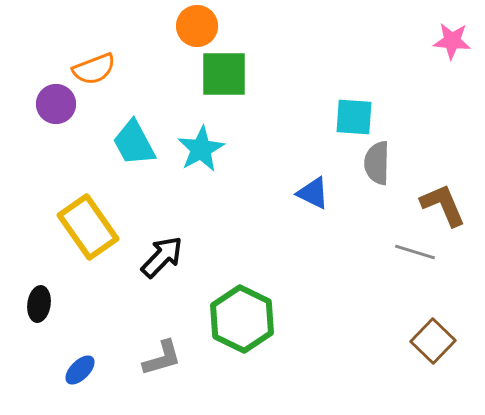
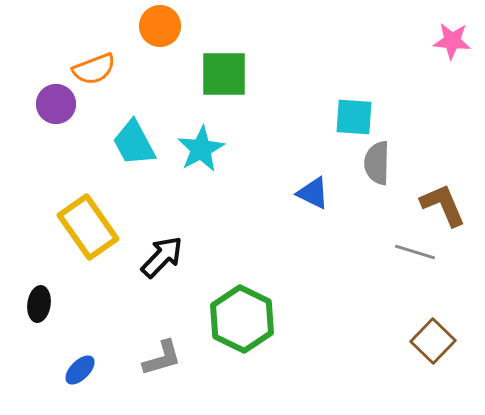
orange circle: moved 37 px left
